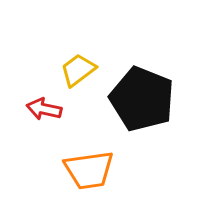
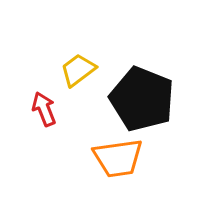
red arrow: rotated 56 degrees clockwise
orange trapezoid: moved 29 px right, 12 px up
